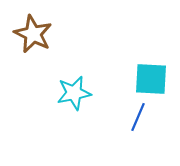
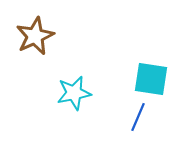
brown star: moved 2 px right, 2 px down; rotated 21 degrees clockwise
cyan square: rotated 6 degrees clockwise
